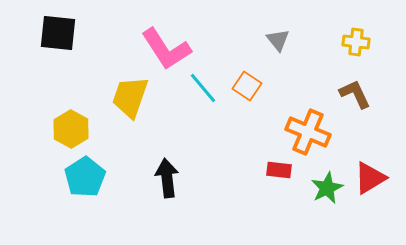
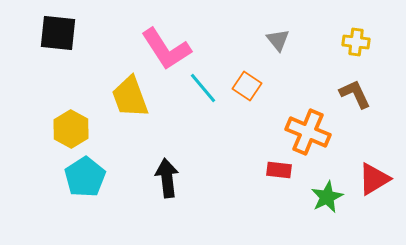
yellow trapezoid: rotated 39 degrees counterclockwise
red triangle: moved 4 px right, 1 px down
green star: moved 9 px down
